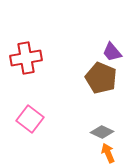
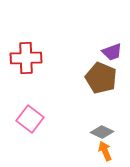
purple trapezoid: rotated 70 degrees counterclockwise
red cross: rotated 8 degrees clockwise
orange arrow: moved 3 px left, 2 px up
